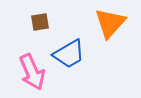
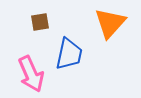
blue trapezoid: rotated 48 degrees counterclockwise
pink arrow: moved 1 px left, 2 px down
